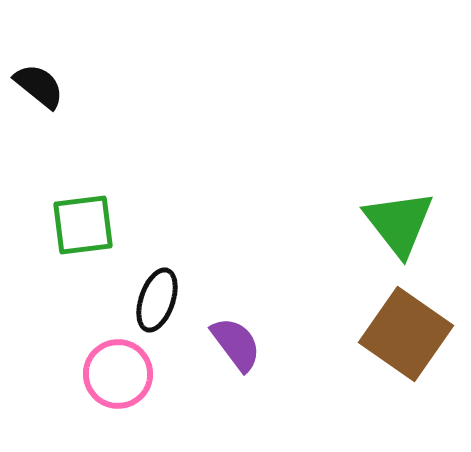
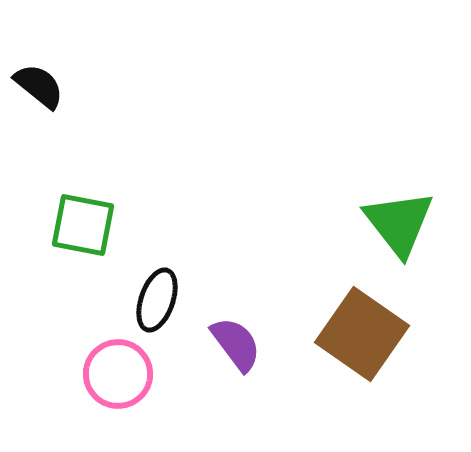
green square: rotated 18 degrees clockwise
brown square: moved 44 px left
